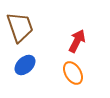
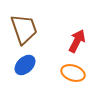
brown trapezoid: moved 4 px right, 2 px down
orange ellipse: rotated 40 degrees counterclockwise
